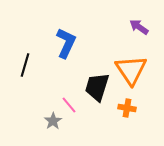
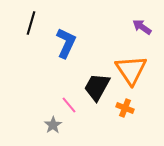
purple arrow: moved 3 px right
black line: moved 6 px right, 42 px up
black trapezoid: rotated 12 degrees clockwise
orange cross: moved 2 px left; rotated 12 degrees clockwise
gray star: moved 4 px down
